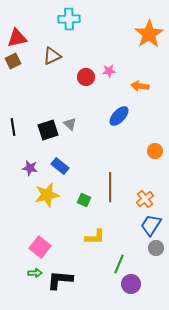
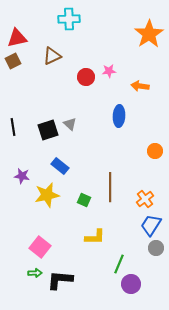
blue ellipse: rotated 40 degrees counterclockwise
purple star: moved 8 px left, 8 px down
